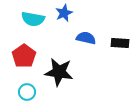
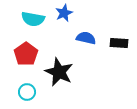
black rectangle: moved 1 px left
red pentagon: moved 2 px right, 2 px up
black star: rotated 16 degrees clockwise
